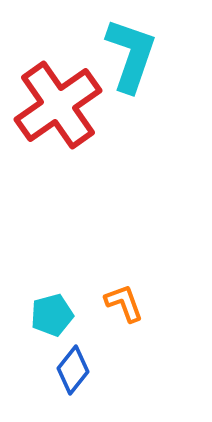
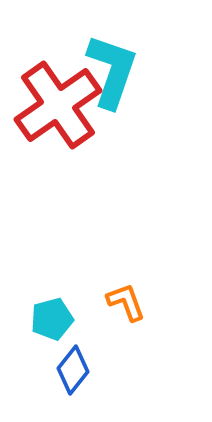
cyan L-shape: moved 19 px left, 16 px down
orange L-shape: moved 2 px right, 1 px up
cyan pentagon: moved 4 px down
